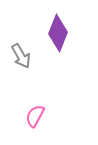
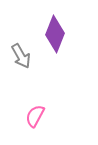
purple diamond: moved 3 px left, 1 px down
